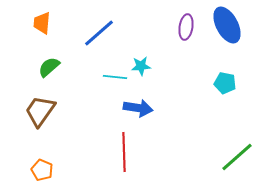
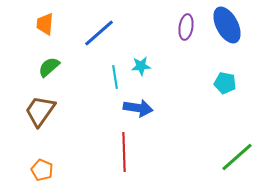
orange trapezoid: moved 3 px right, 1 px down
cyan line: rotated 75 degrees clockwise
